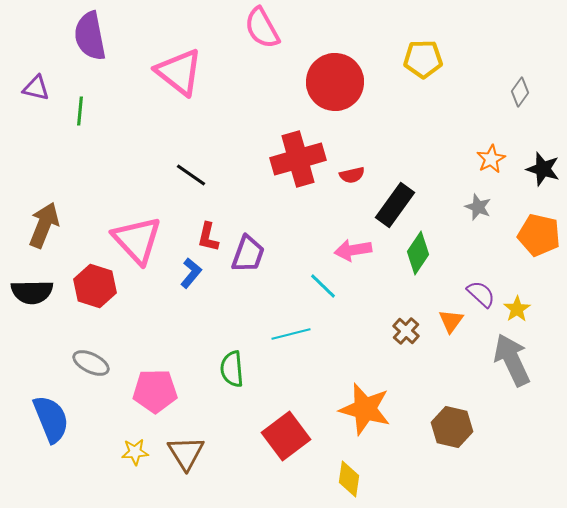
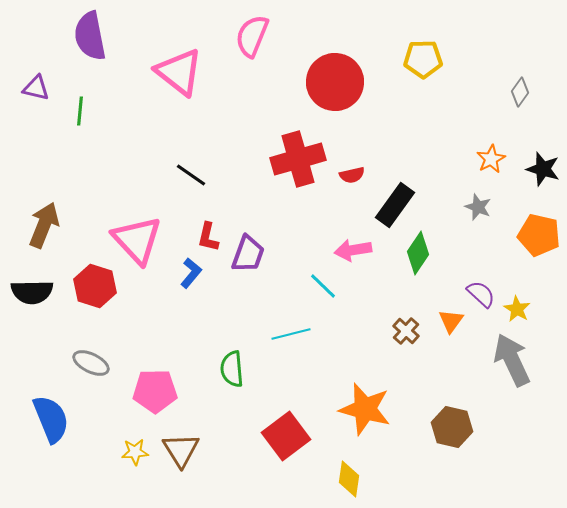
pink semicircle at (262, 28): moved 10 px left, 8 px down; rotated 51 degrees clockwise
yellow star at (517, 309): rotated 8 degrees counterclockwise
brown triangle at (186, 453): moved 5 px left, 3 px up
